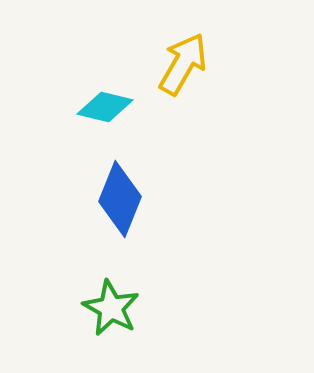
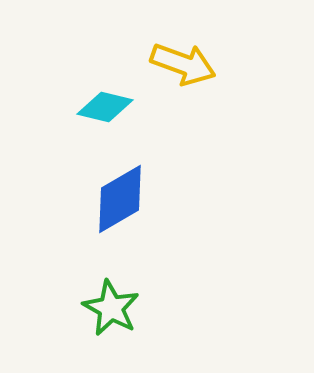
yellow arrow: rotated 80 degrees clockwise
blue diamond: rotated 38 degrees clockwise
